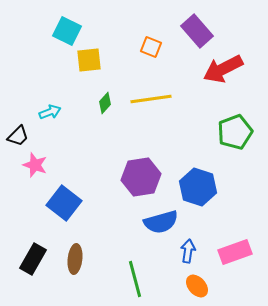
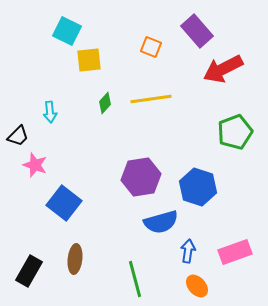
cyan arrow: rotated 105 degrees clockwise
black rectangle: moved 4 px left, 12 px down
